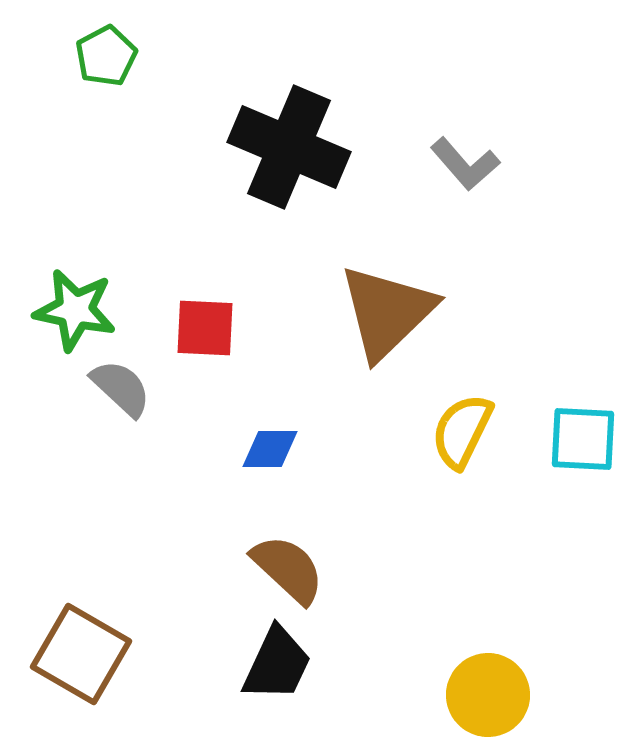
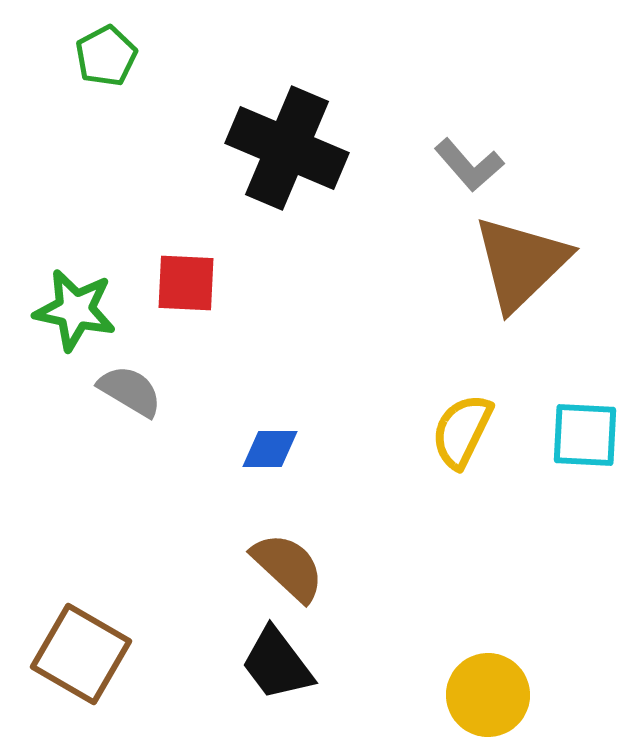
black cross: moved 2 px left, 1 px down
gray L-shape: moved 4 px right, 1 px down
brown triangle: moved 134 px right, 49 px up
red square: moved 19 px left, 45 px up
gray semicircle: moved 9 px right, 3 px down; rotated 12 degrees counterclockwise
cyan square: moved 2 px right, 4 px up
brown semicircle: moved 2 px up
black trapezoid: rotated 118 degrees clockwise
